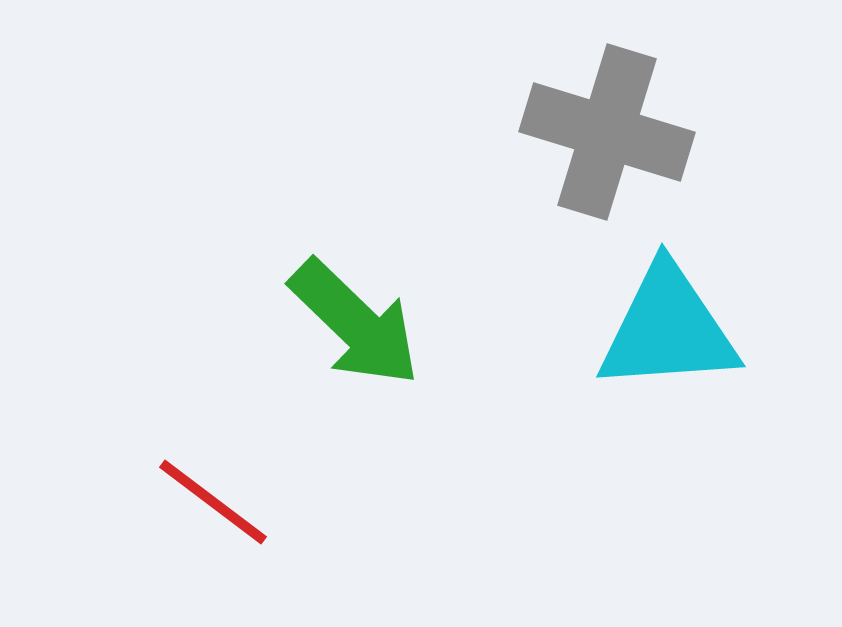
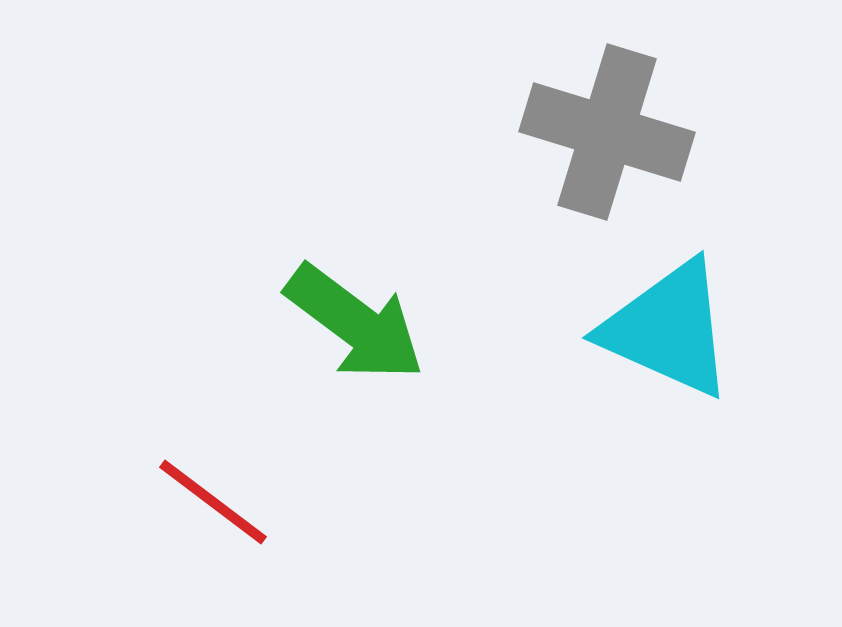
green arrow: rotated 7 degrees counterclockwise
cyan triangle: rotated 28 degrees clockwise
